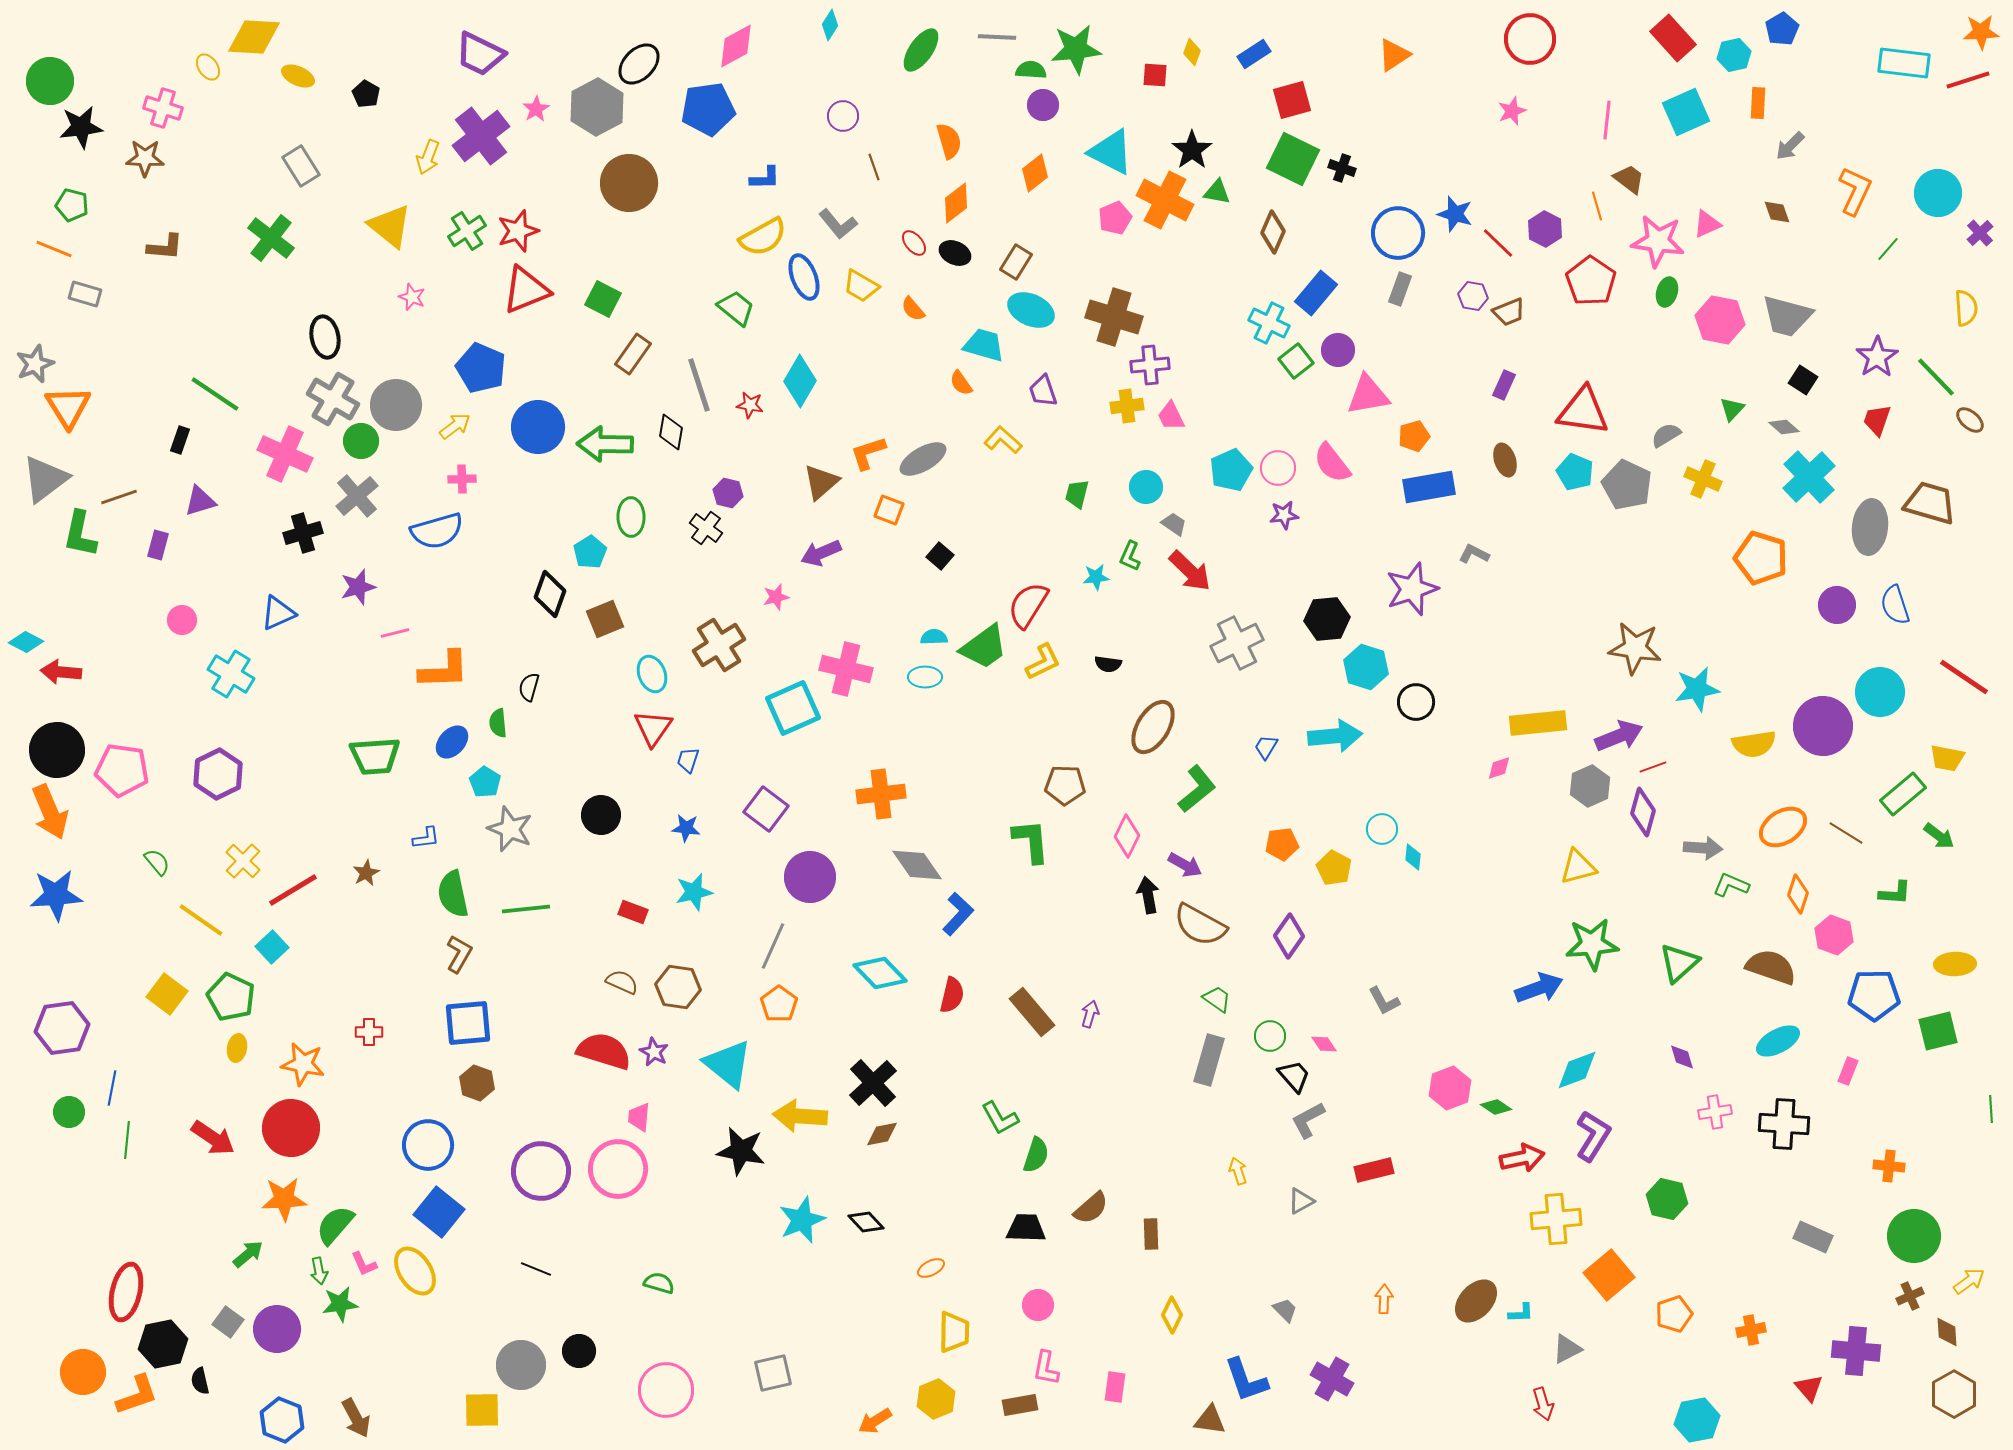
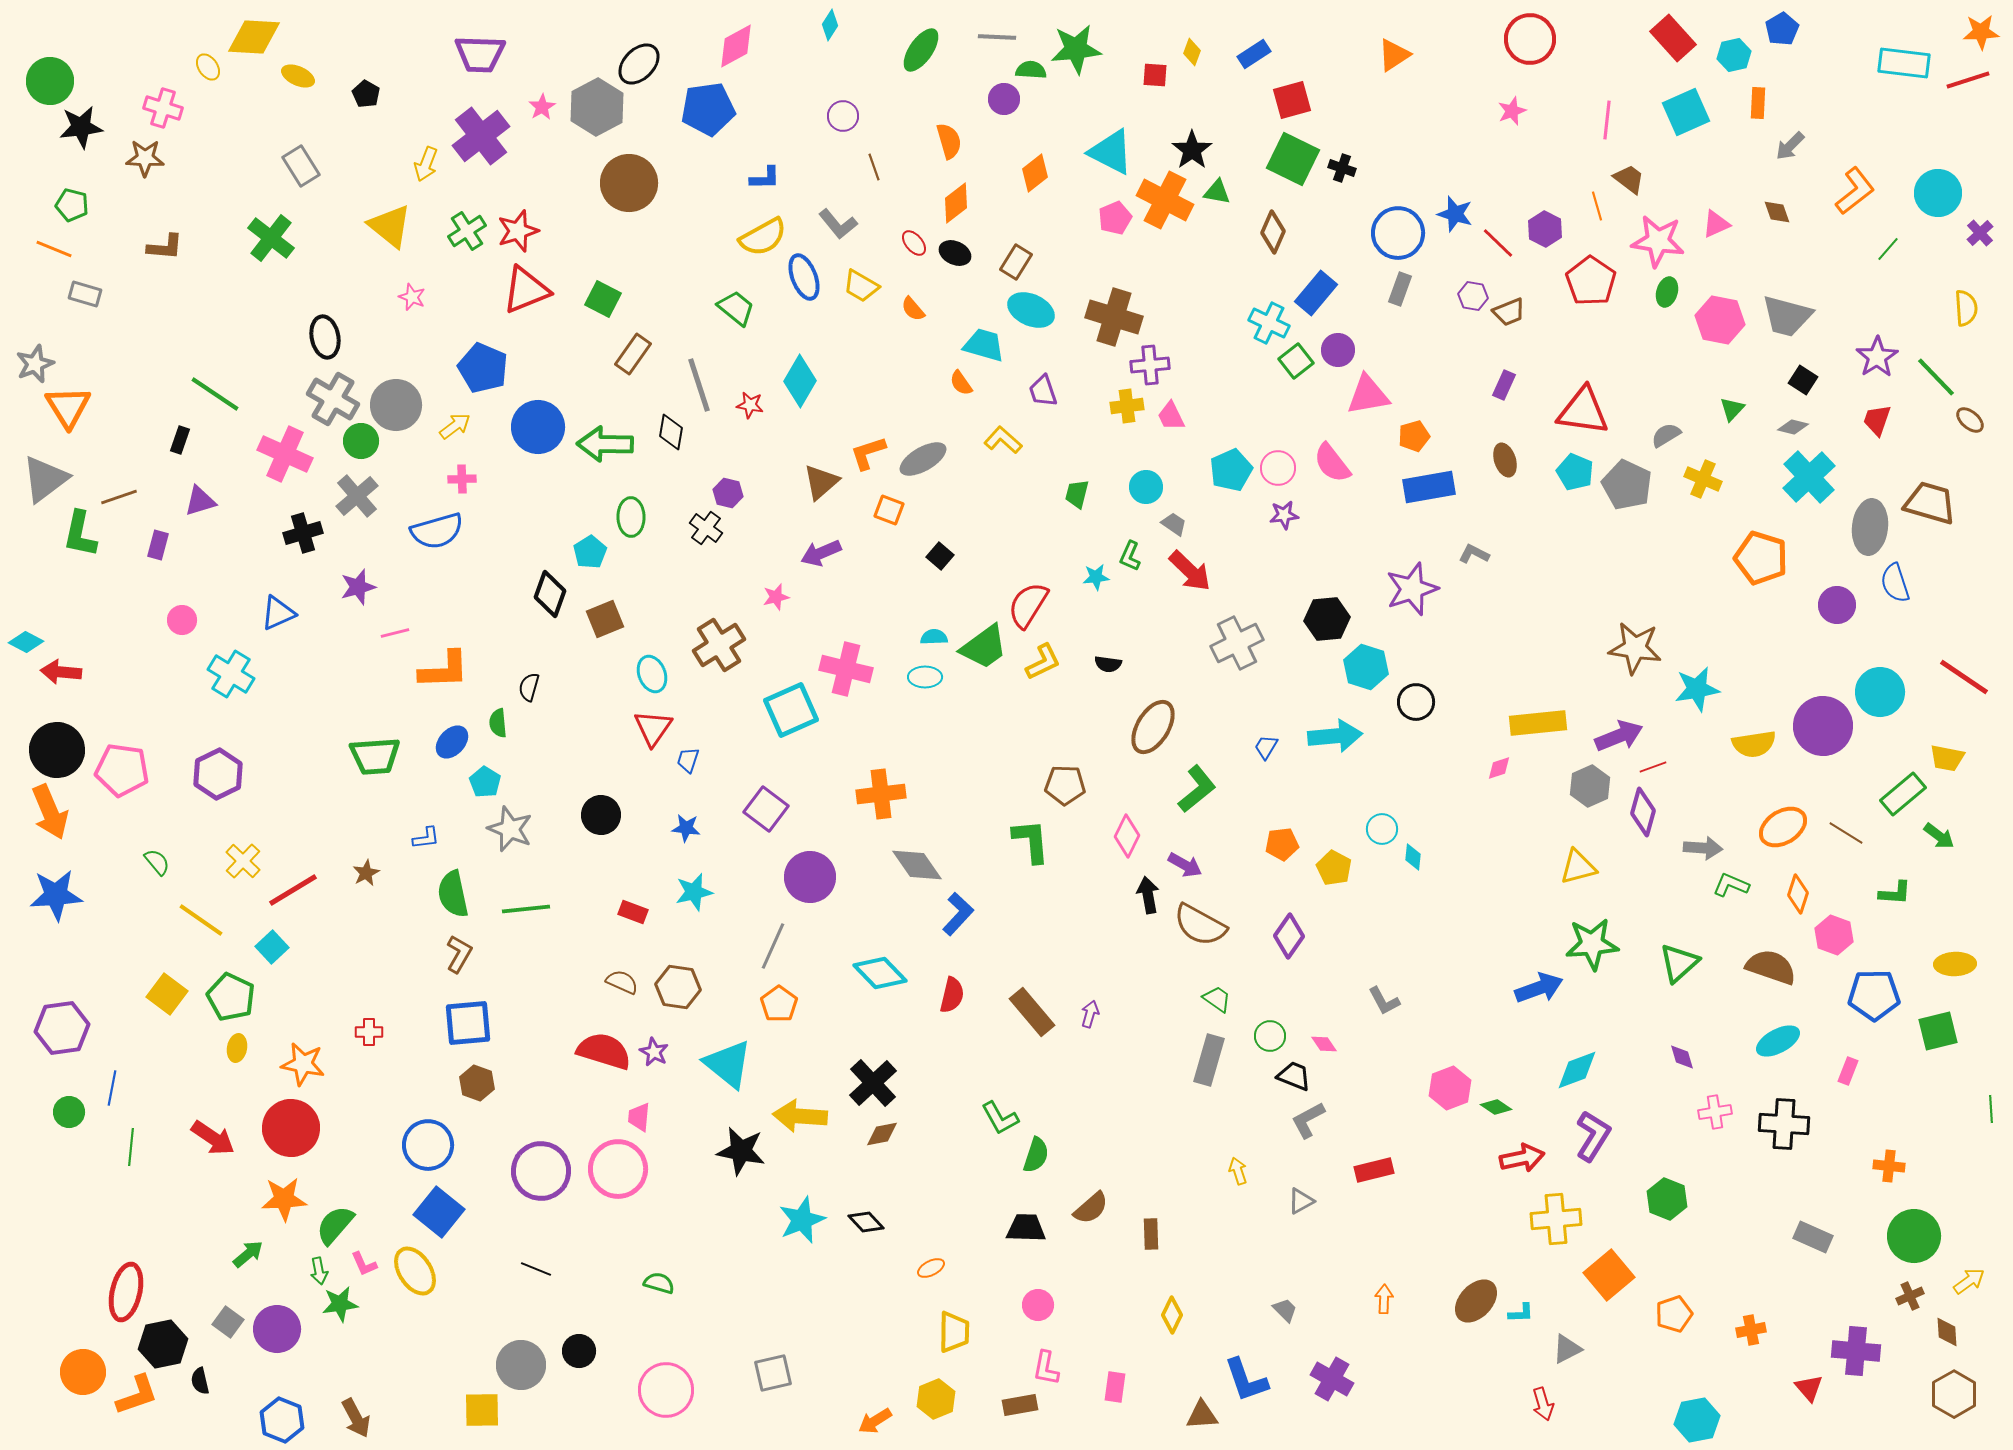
purple trapezoid at (480, 54): rotated 24 degrees counterclockwise
purple circle at (1043, 105): moved 39 px left, 6 px up
pink star at (536, 109): moved 6 px right, 2 px up
yellow arrow at (428, 157): moved 2 px left, 7 px down
orange L-shape at (1855, 191): rotated 27 degrees clockwise
pink triangle at (1707, 224): moved 9 px right
blue pentagon at (481, 368): moved 2 px right
gray diamond at (1784, 427): moved 9 px right; rotated 28 degrees counterclockwise
blue semicircle at (1895, 605): moved 22 px up
cyan square at (793, 708): moved 2 px left, 2 px down
black trapezoid at (1294, 1076): rotated 27 degrees counterclockwise
green line at (127, 1140): moved 4 px right, 7 px down
green hexagon at (1667, 1199): rotated 9 degrees clockwise
brown triangle at (1210, 1420): moved 8 px left, 5 px up; rotated 12 degrees counterclockwise
